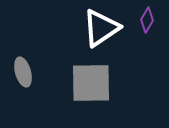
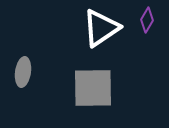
gray ellipse: rotated 24 degrees clockwise
gray square: moved 2 px right, 5 px down
